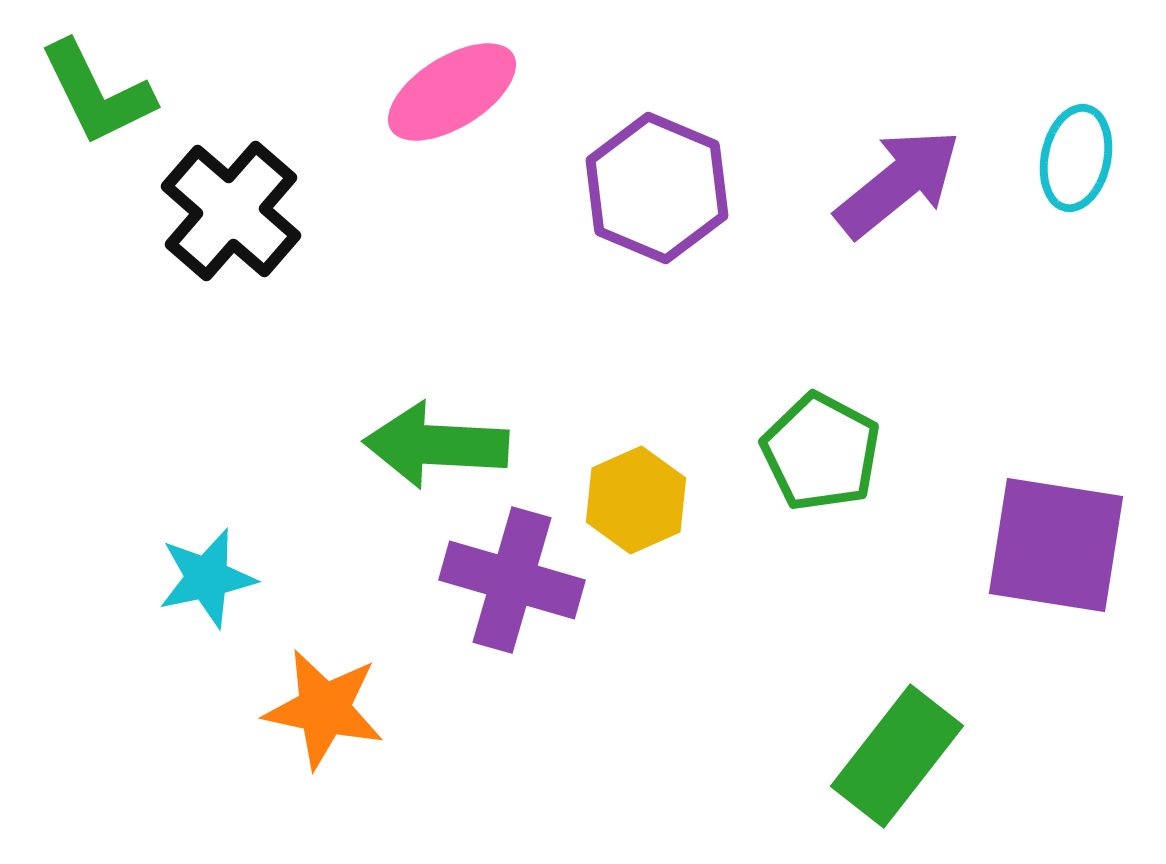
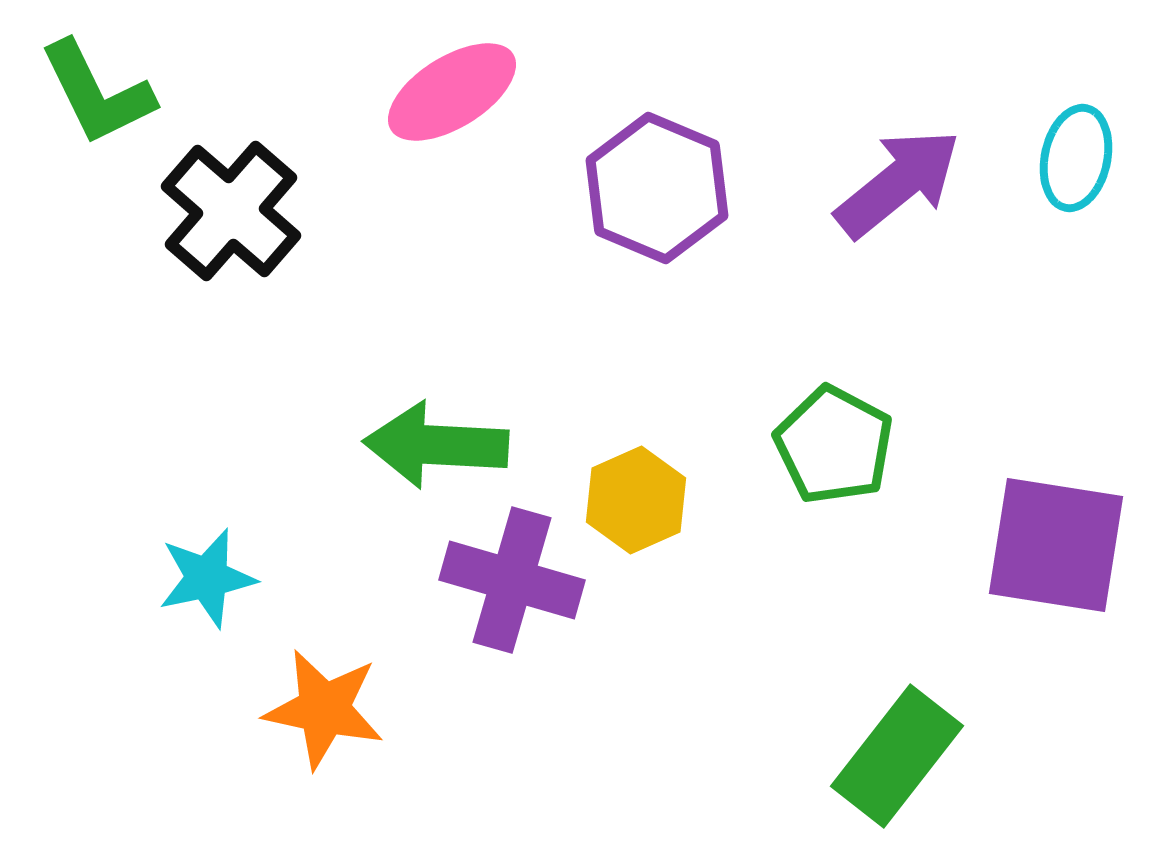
green pentagon: moved 13 px right, 7 px up
